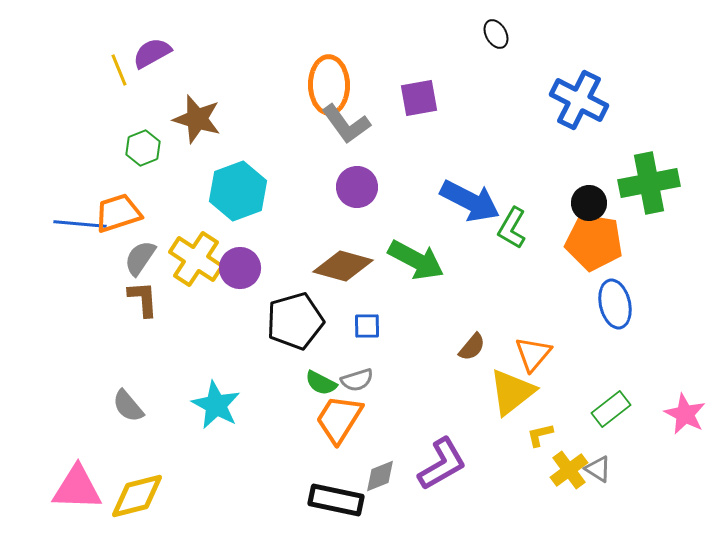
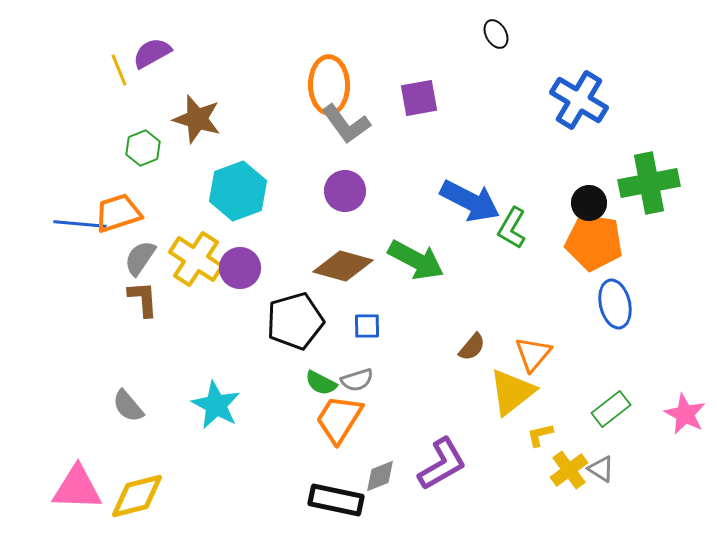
blue cross at (579, 100): rotated 4 degrees clockwise
purple circle at (357, 187): moved 12 px left, 4 px down
gray triangle at (598, 469): moved 3 px right
